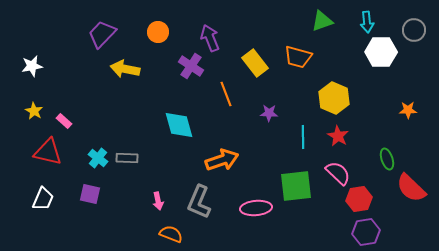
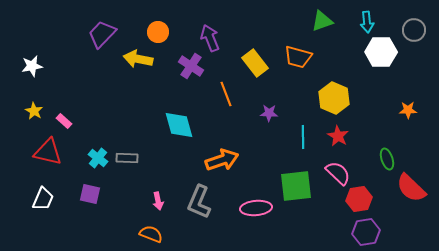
yellow arrow: moved 13 px right, 10 px up
orange semicircle: moved 20 px left
